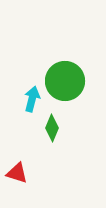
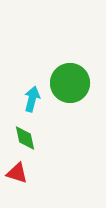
green circle: moved 5 px right, 2 px down
green diamond: moved 27 px left, 10 px down; rotated 36 degrees counterclockwise
